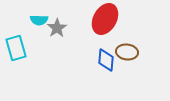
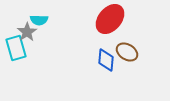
red ellipse: moved 5 px right; rotated 12 degrees clockwise
gray star: moved 30 px left, 4 px down
brown ellipse: rotated 25 degrees clockwise
